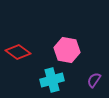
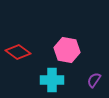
cyan cross: rotated 15 degrees clockwise
